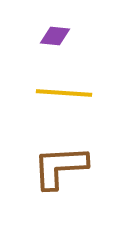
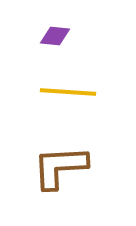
yellow line: moved 4 px right, 1 px up
